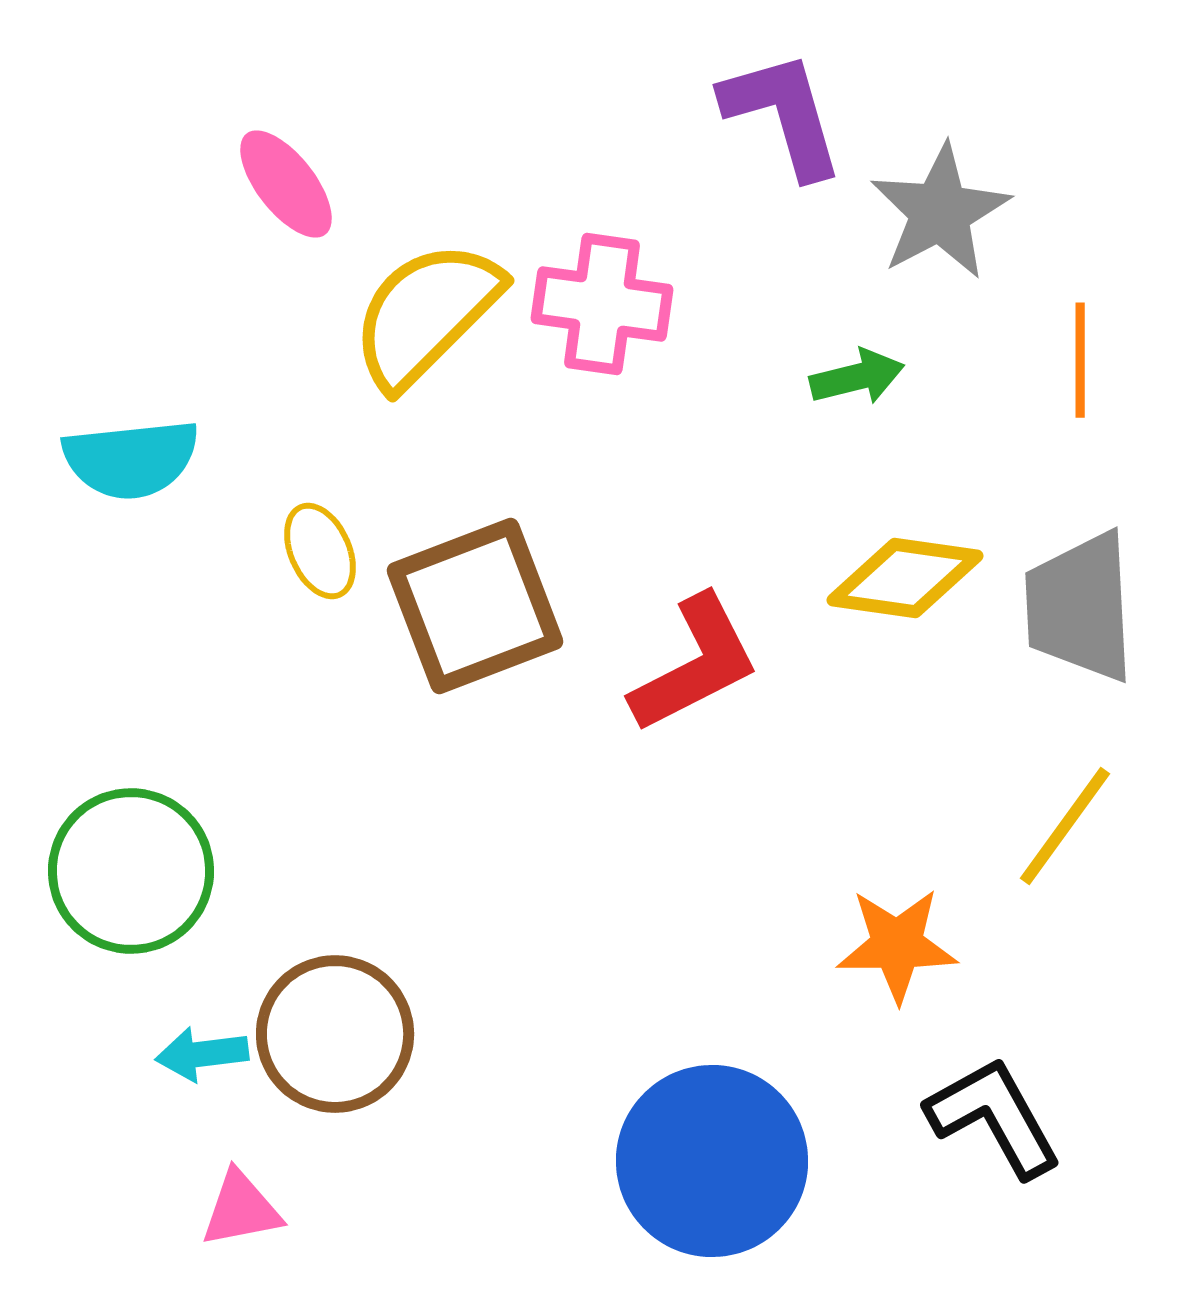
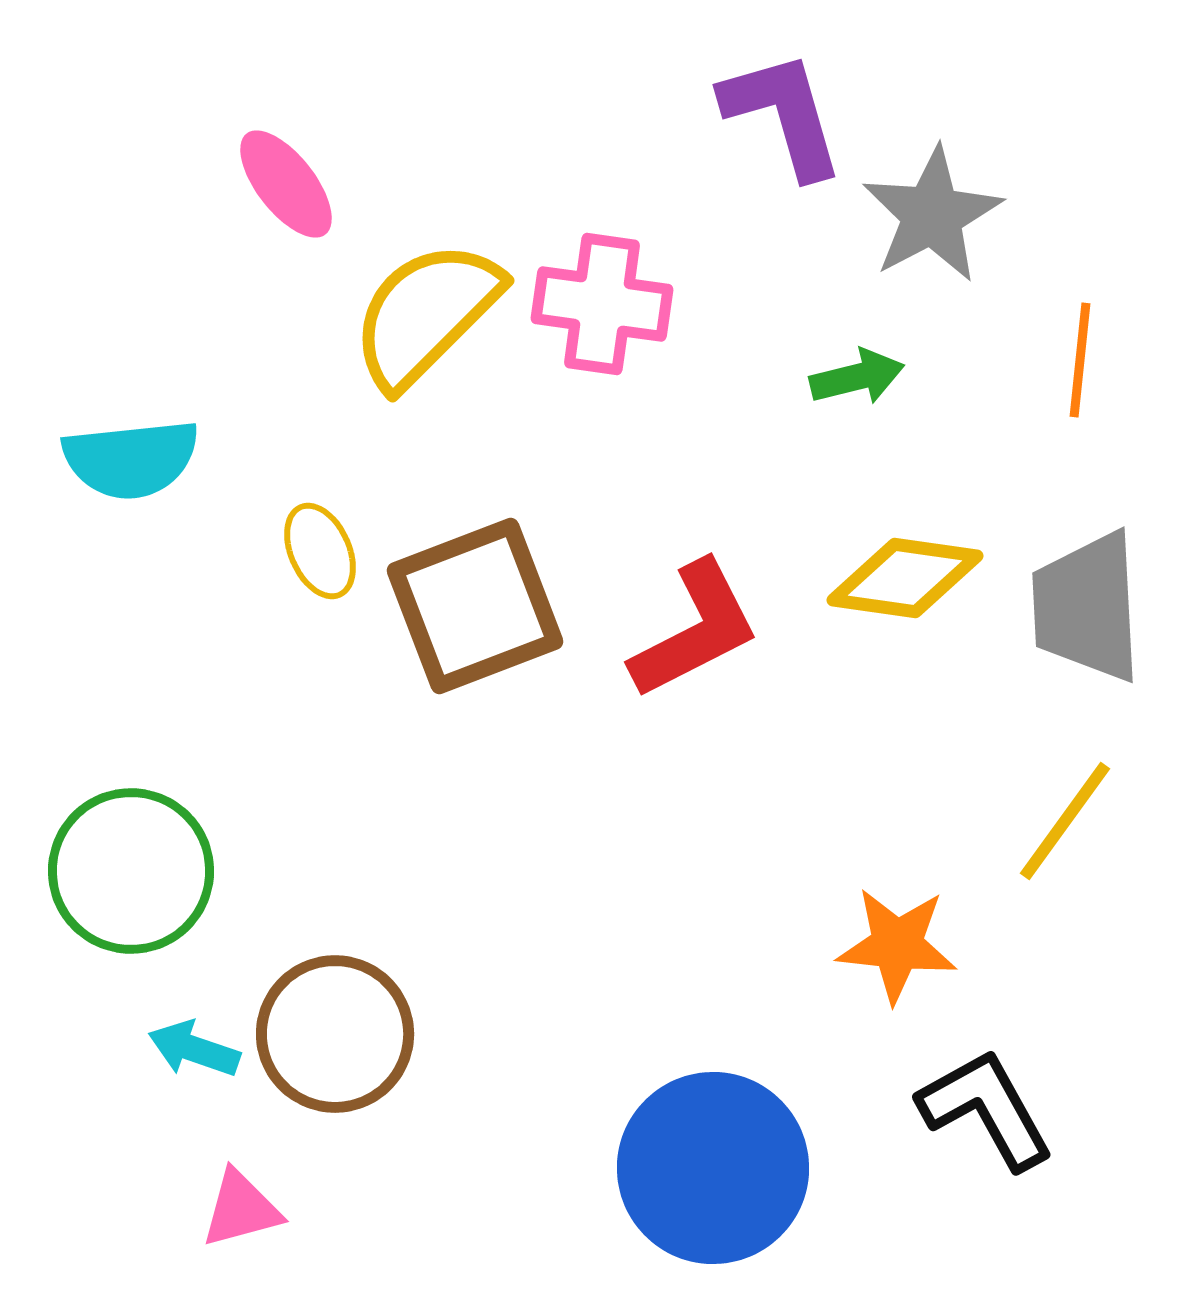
gray star: moved 8 px left, 3 px down
orange line: rotated 6 degrees clockwise
gray trapezoid: moved 7 px right
red L-shape: moved 34 px up
yellow line: moved 5 px up
orange star: rotated 6 degrees clockwise
cyan arrow: moved 8 px left, 5 px up; rotated 26 degrees clockwise
black L-shape: moved 8 px left, 8 px up
blue circle: moved 1 px right, 7 px down
pink triangle: rotated 4 degrees counterclockwise
